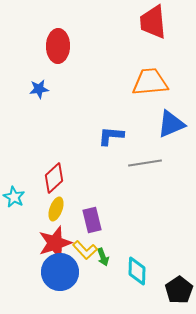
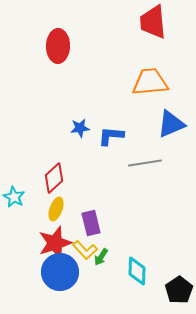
blue star: moved 41 px right, 39 px down
purple rectangle: moved 1 px left, 3 px down
green arrow: moved 2 px left; rotated 54 degrees clockwise
